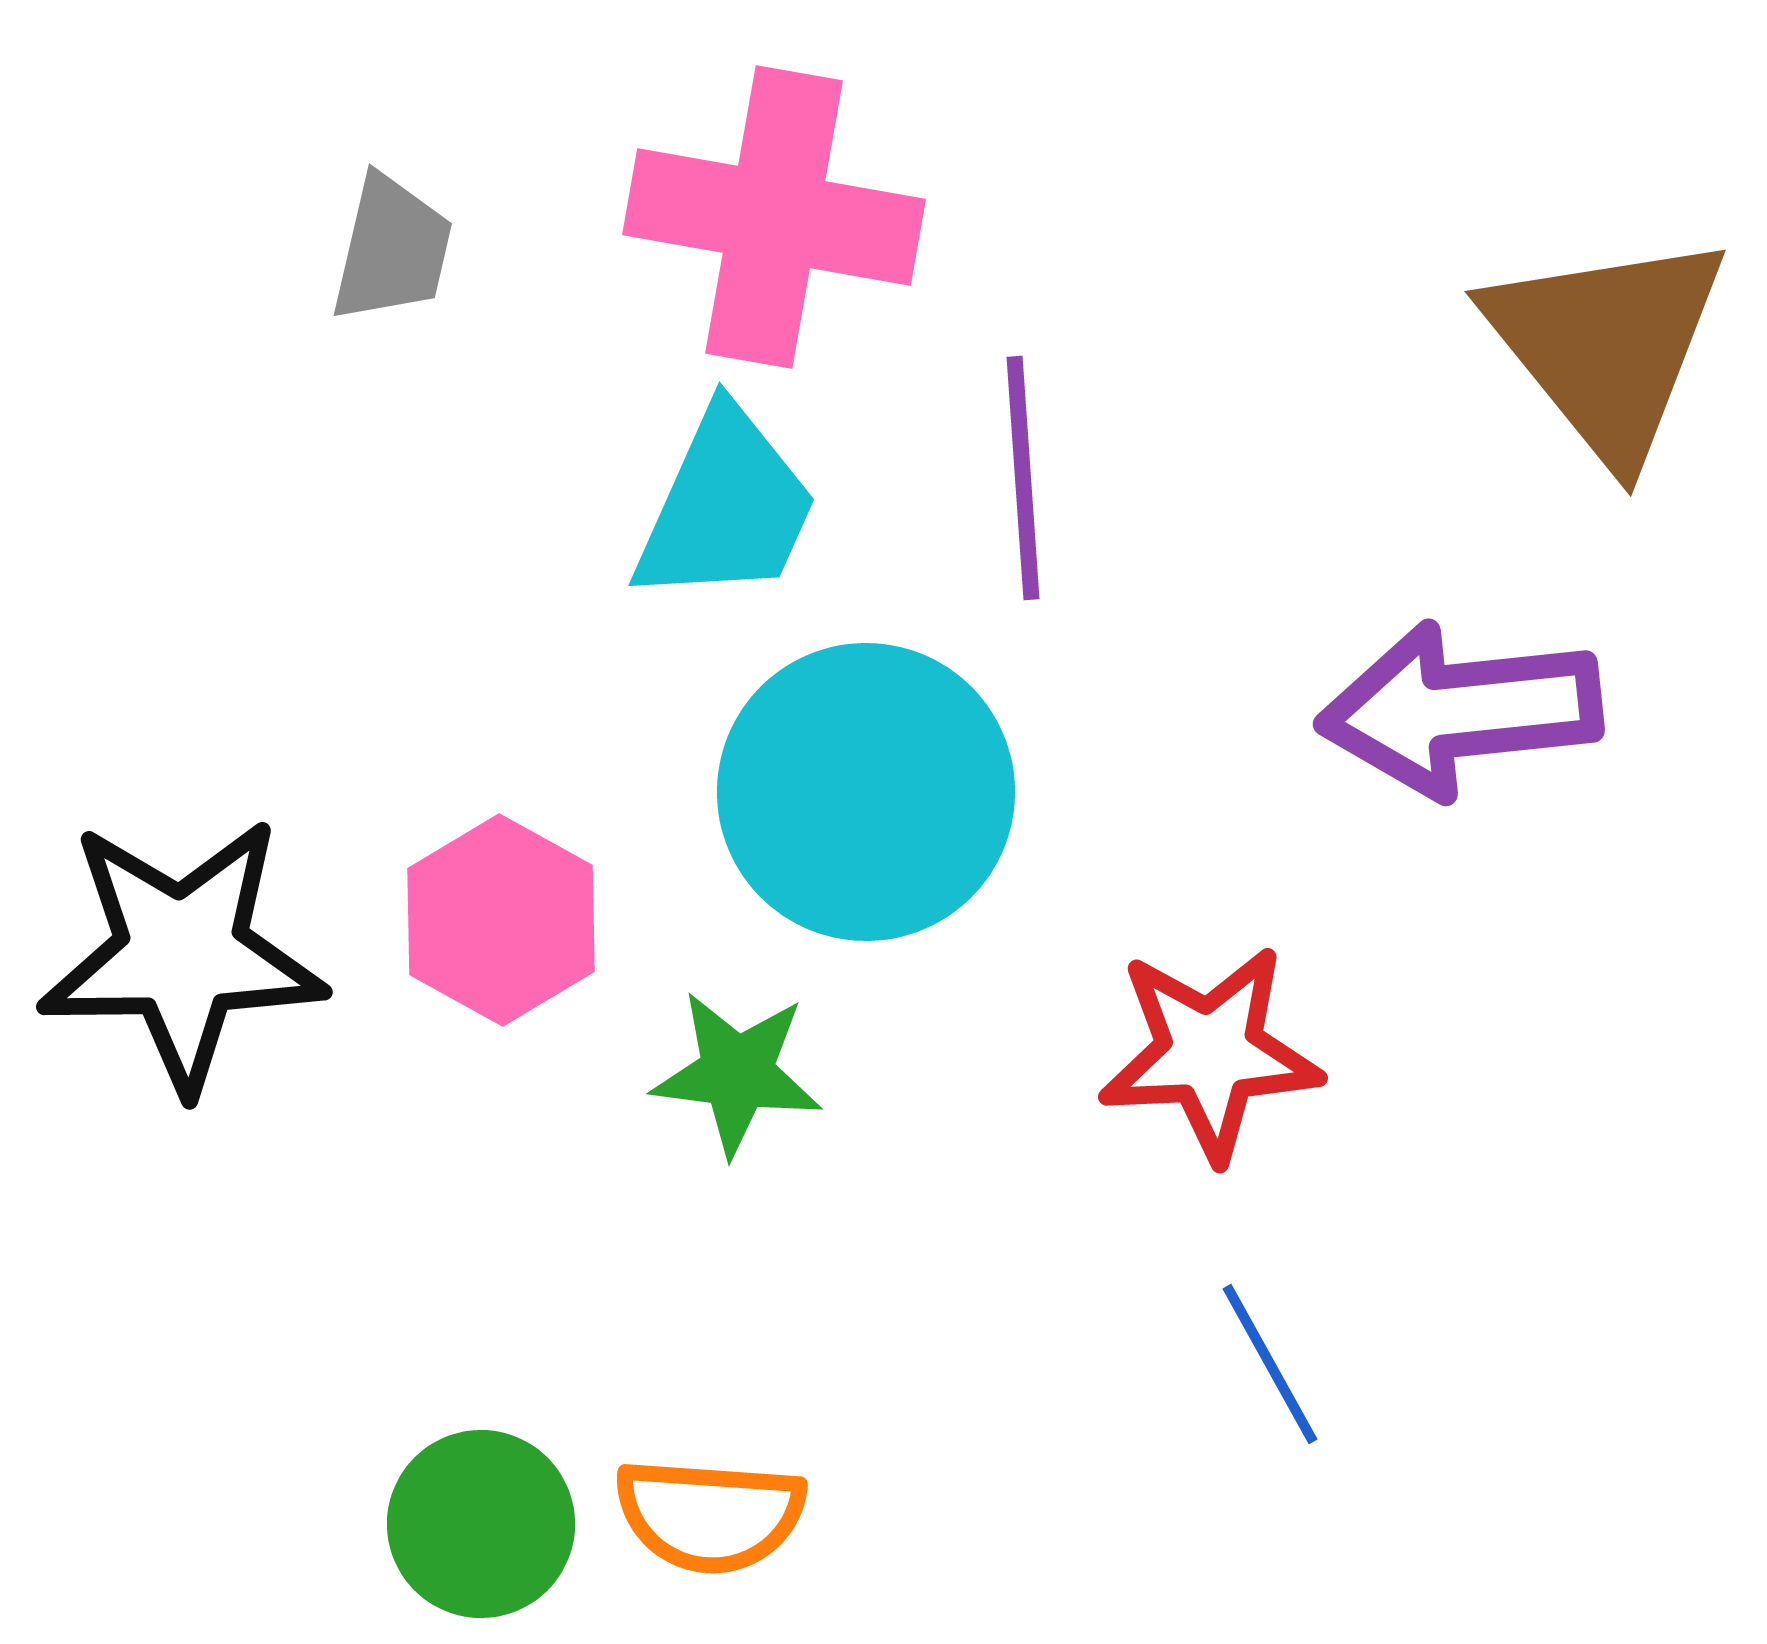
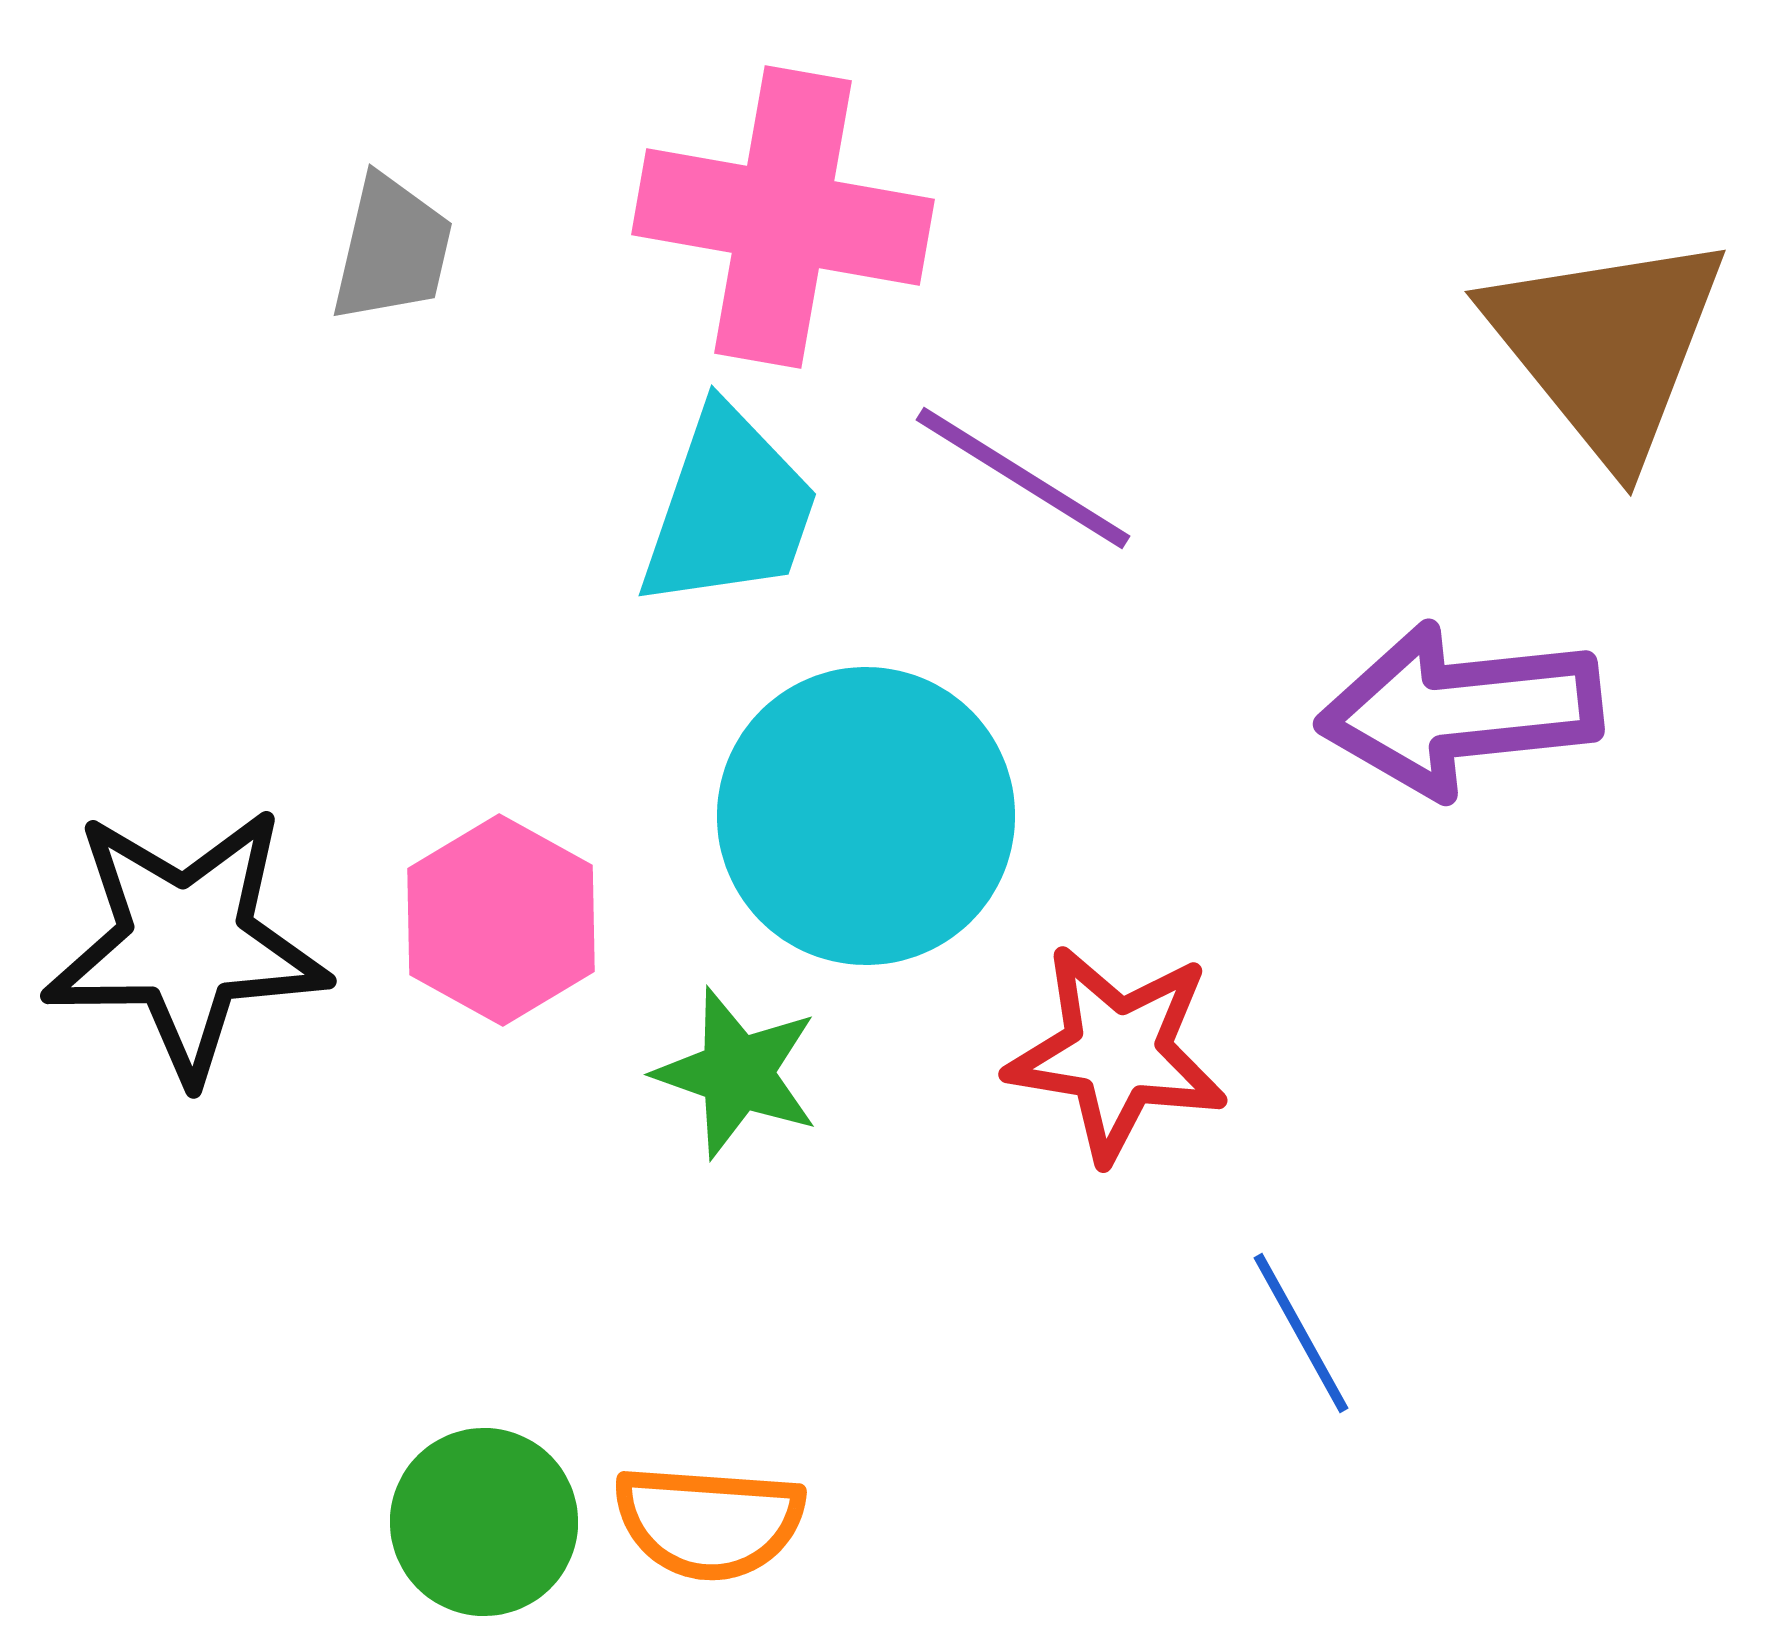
pink cross: moved 9 px right
purple line: rotated 54 degrees counterclockwise
cyan trapezoid: moved 3 px right, 2 px down; rotated 5 degrees counterclockwise
cyan circle: moved 24 px down
black star: moved 4 px right, 11 px up
red star: moved 93 px left; rotated 12 degrees clockwise
green star: rotated 12 degrees clockwise
blue line: moved 31 px right, 31 px up
orange semicircle: moved 1 px left, 7 px down
green circle: moved 3 px right, 2 px up
